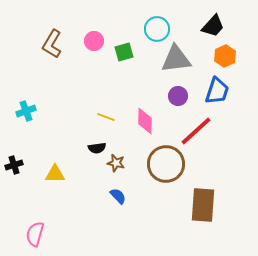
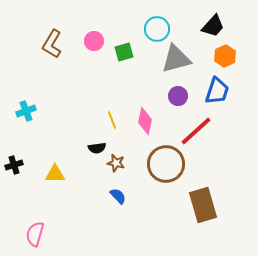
gray triangle: rotated 8 degrees counterclockwise
yellow line: moved 6 px right, 3 px down; rotated 48 degrees clockwise
pink diamond: rotated 12 degrees clockwise
brown rectangle: rotated 20 degrees counterclockwise
